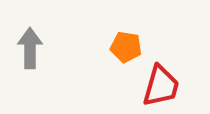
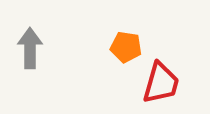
red trapezoid: moved 3 px up
